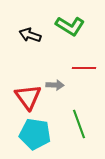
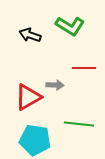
red triangle: rotated 36 degrees clockwise
green line: rotated 64 degrees counterclockwise
cyan pentagon: moved 6 px down
